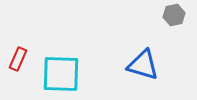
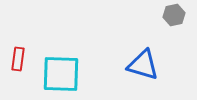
red rectangle: rotated 15 degrees counterclockwise
